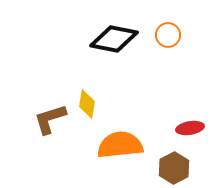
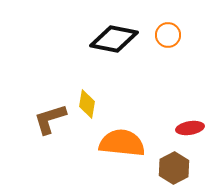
orange semicircle: moved 2 px right, 2 px up; rotated 12 degrees clockwise
